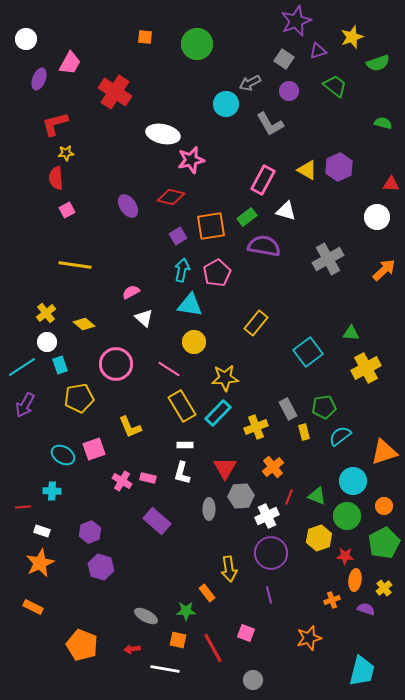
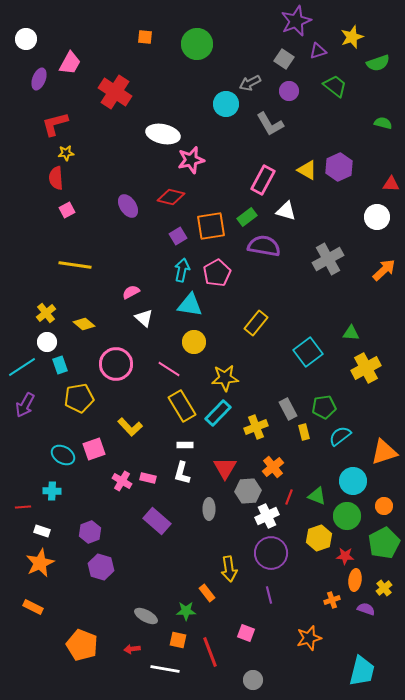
yellow L-shape at (130, 427): rotated 20 degrees counterclockwise
gray hexagon at (241, 496): moved 7 px right, 5 px up
red line at (213, 648): moved 3 px left, 4 px down; rotated 8 degrees clockwise
